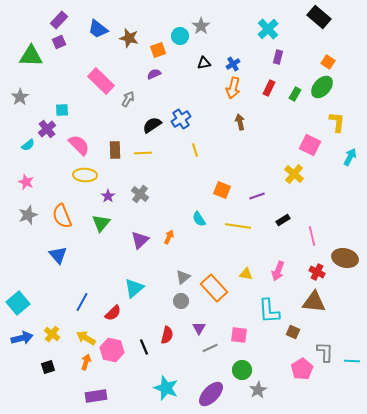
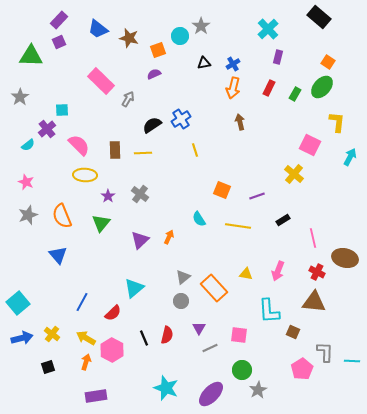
pink line at (312, 236): moved 1 px right, 2 px down
black line at (144, 347): moved 9 px up
pink hexagon at (112, 350): rotated 15 degrees clockwise
